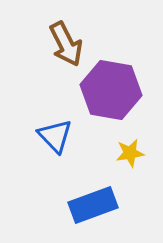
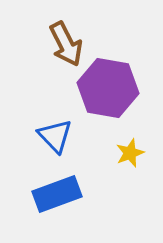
purple hexagon: moved 3 px left, 2 px up
yellow star: rotated 12 degrees counterclockwise
blue rectangle: moved 36 px left, 11 px up
